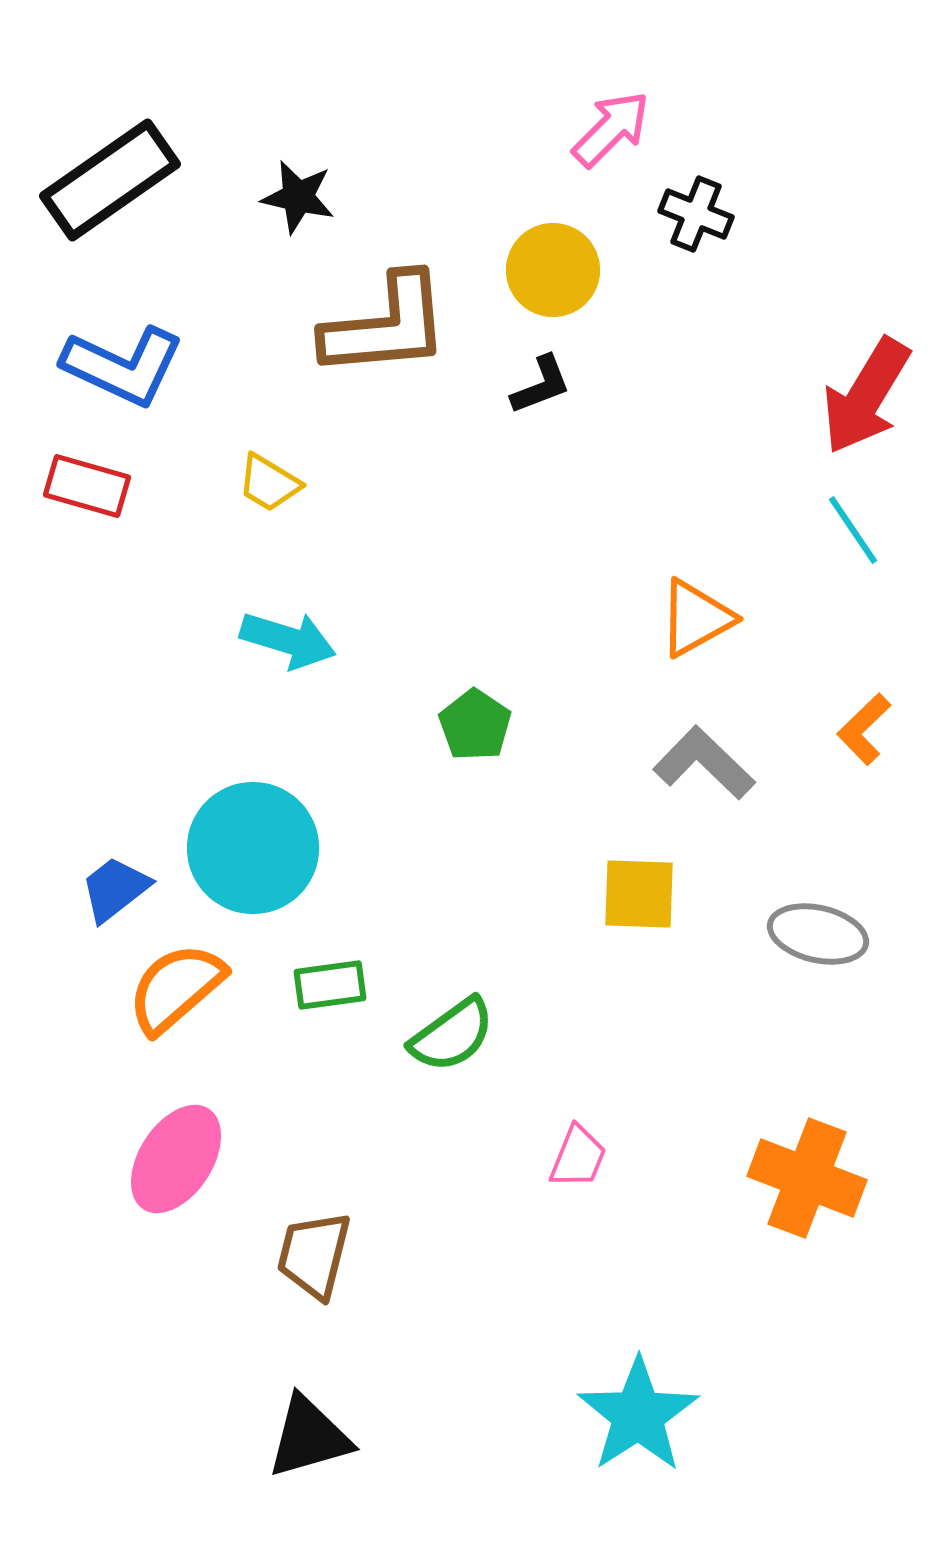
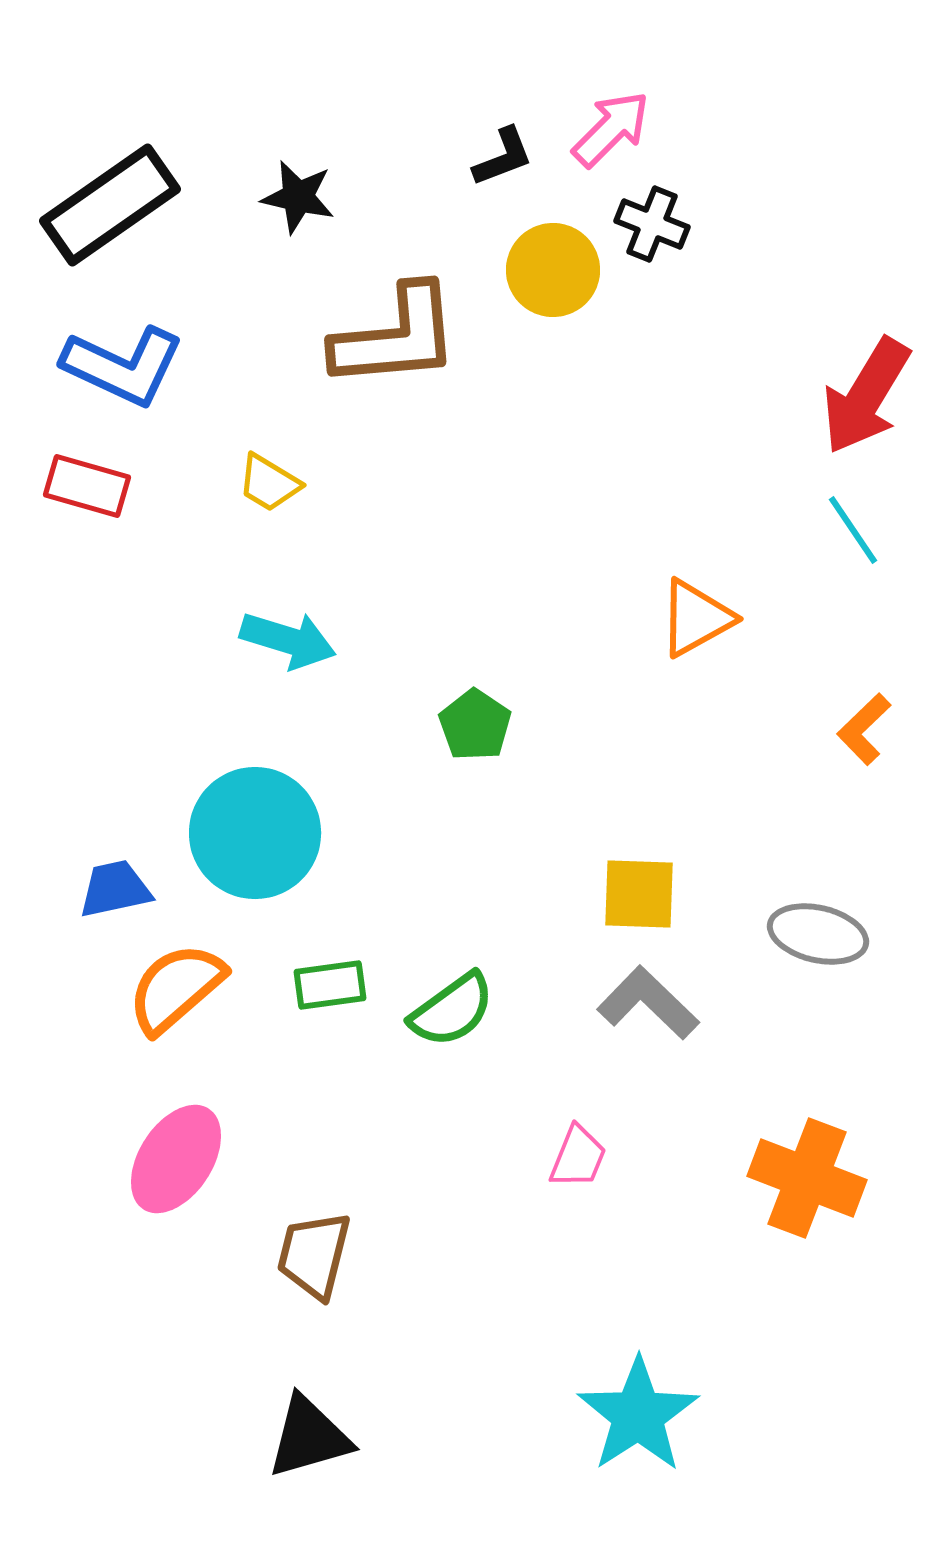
black rectangle: moved 25 px down
black cross: moved 44 px left, 10 px down
brown L-shape: moved 10 px right, 11 px down
black L-shape: moved 38 px left, 228 px up
gray L-shape: moved 56 px left, 240 px down
cyan circle: moved 2 px right, 15 px up
blue trapezoid: rotated 26 degrees clockwise
green semicircle: moved 25 px up
